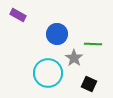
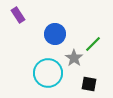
purple rectangle: rotated 28 degrees clockwise
blue circle: moved 2 px left
green line: rotated 48 degrees counterclockwise
black square: rotated 14 degrees counterclockwise
